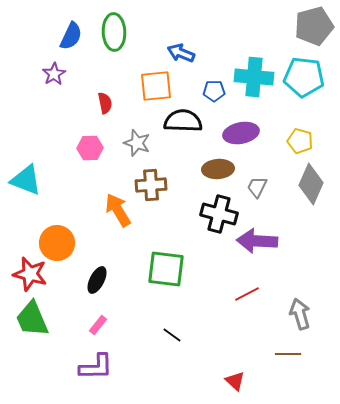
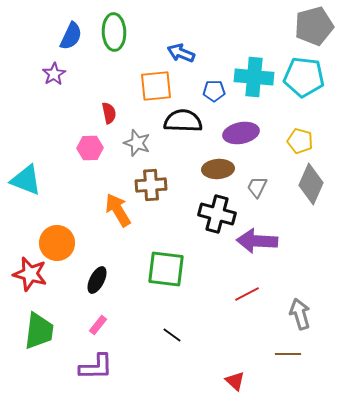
red semicircle: moved 4 px right, 10 px down
black cross: moved 2 px left
green trapezoid: moved 7 px right, 12 px down; rotated 150 degrees counterclockwise
